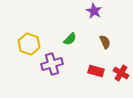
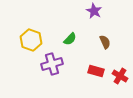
yellow hexagon: moved 2 px right, 4 px up
red cross: moved 1 px left, 3 px down
